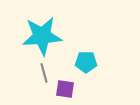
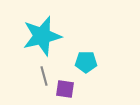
cyan star: rotated 9 degrees counterclockwise
gray line: moved 3 px down
